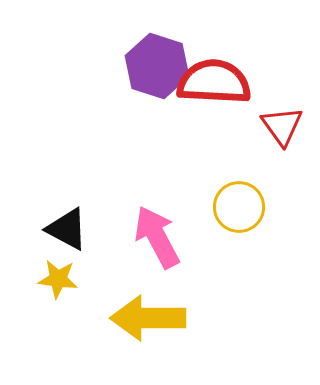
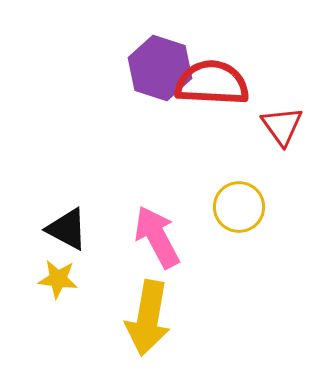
purple hexagon: moved 3 px right, 2 px down
red semicircle: moved 2 px left, 1 px down
yellow arrow: rotated 80 degrees counterclockwise
